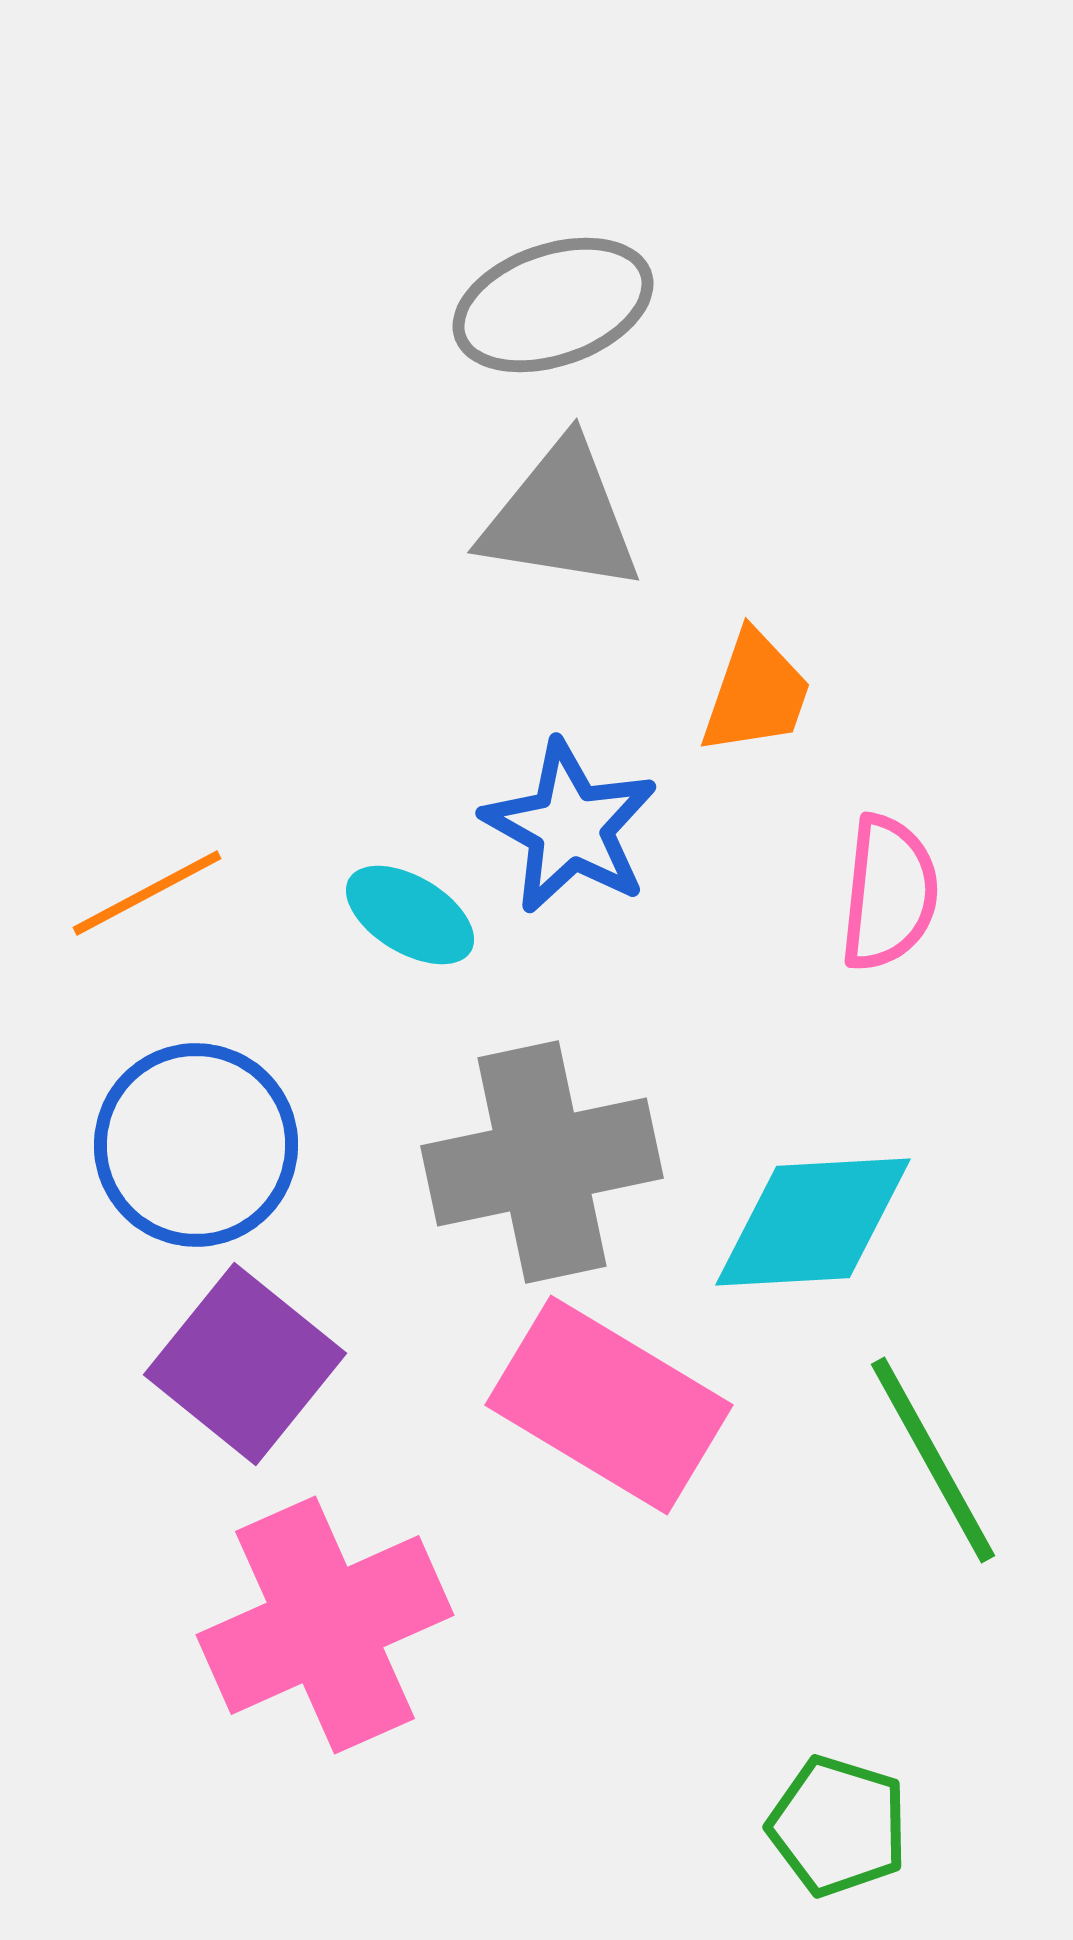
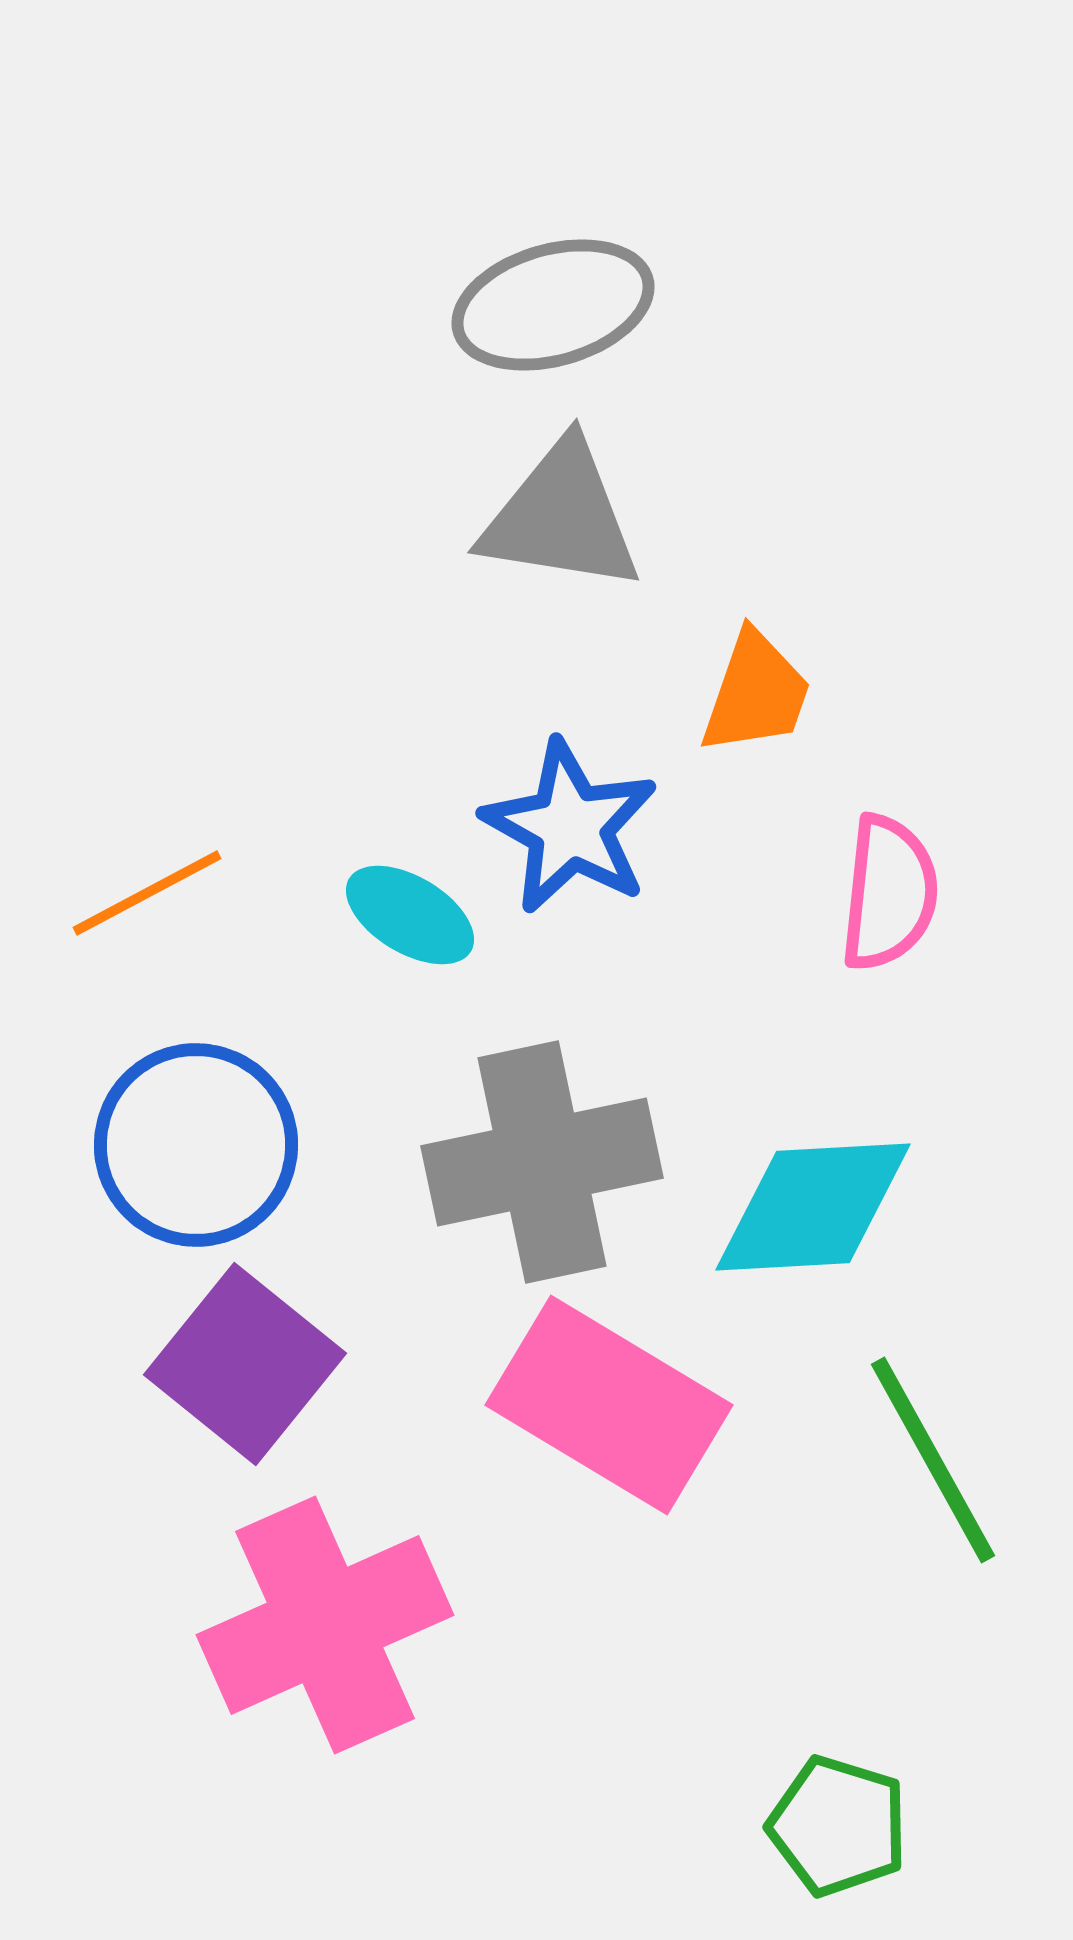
gray ellipse: rotated 3 degrees clockwise
cyan diamond: moved 15 px up
